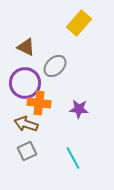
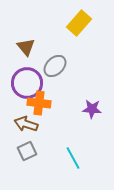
brown triangle: rotated 24 degrees clockwise
purple circle: moved 2 px right
purple star: moved 13 px right
